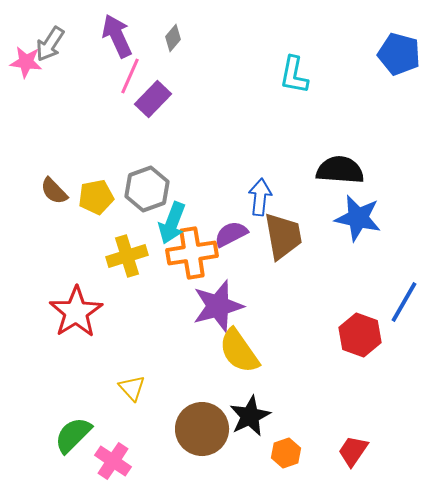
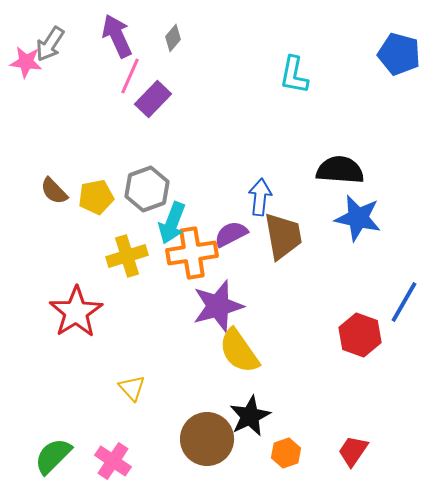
brown circle: moved 5 px right, 10 px down
green semicircle: moved 20 px left, 21 px down
